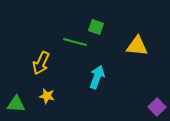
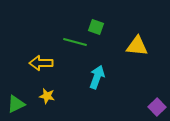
yellow arrow: rotated 65 degrees clockwise
green triangle: rotated 30 degrees counterclockwise
